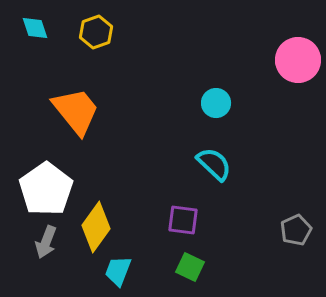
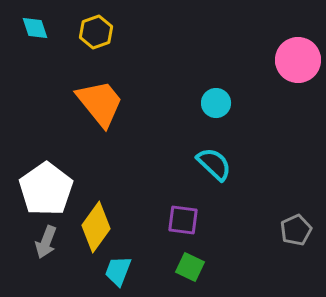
orange trapezoid: moved 24 px right, 8 px up
